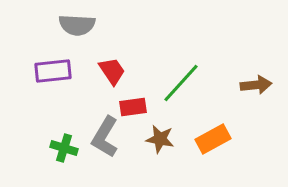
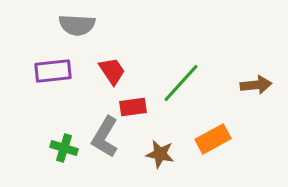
brown star: moved 15 px down
